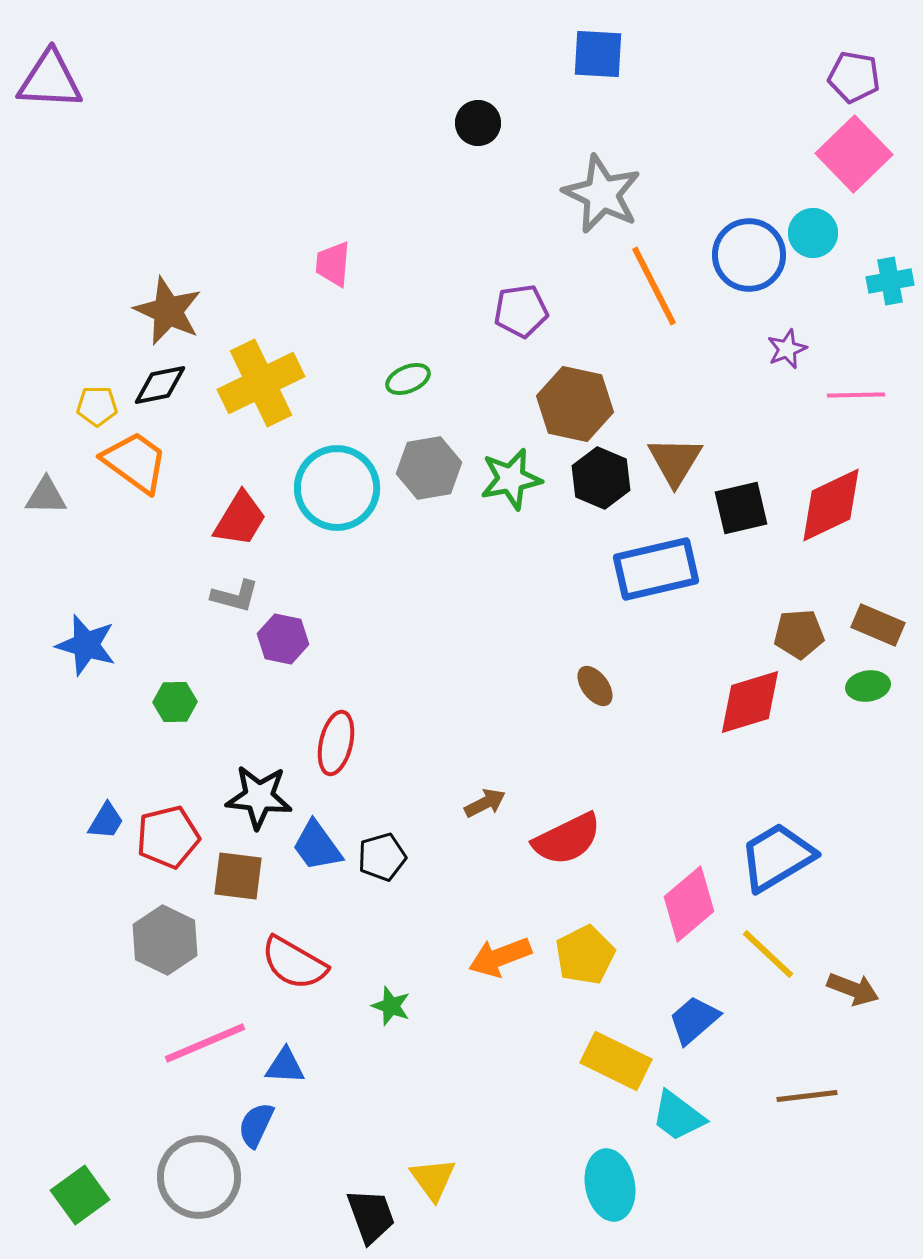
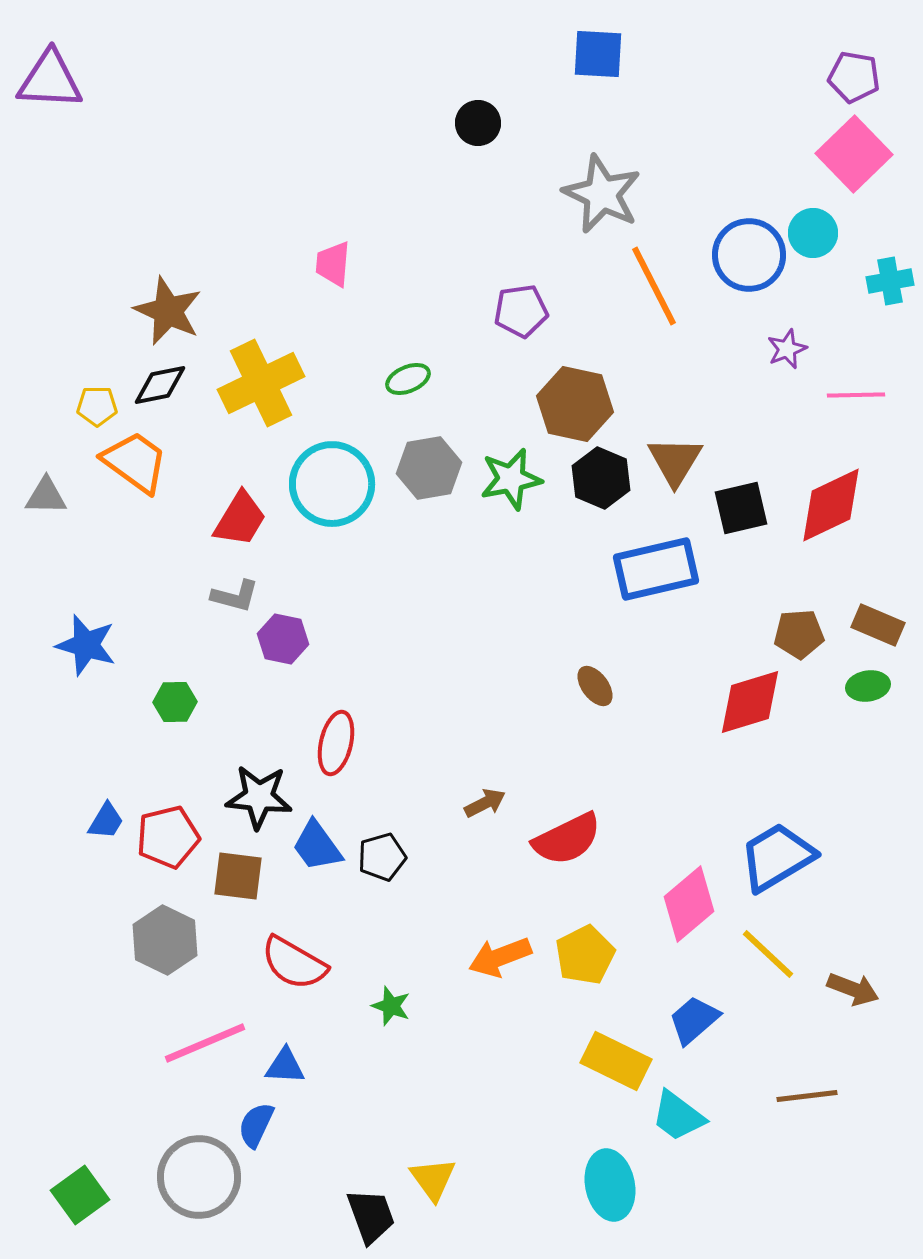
cyan circle at (337, 488): moved 5 px left, 4 px up
